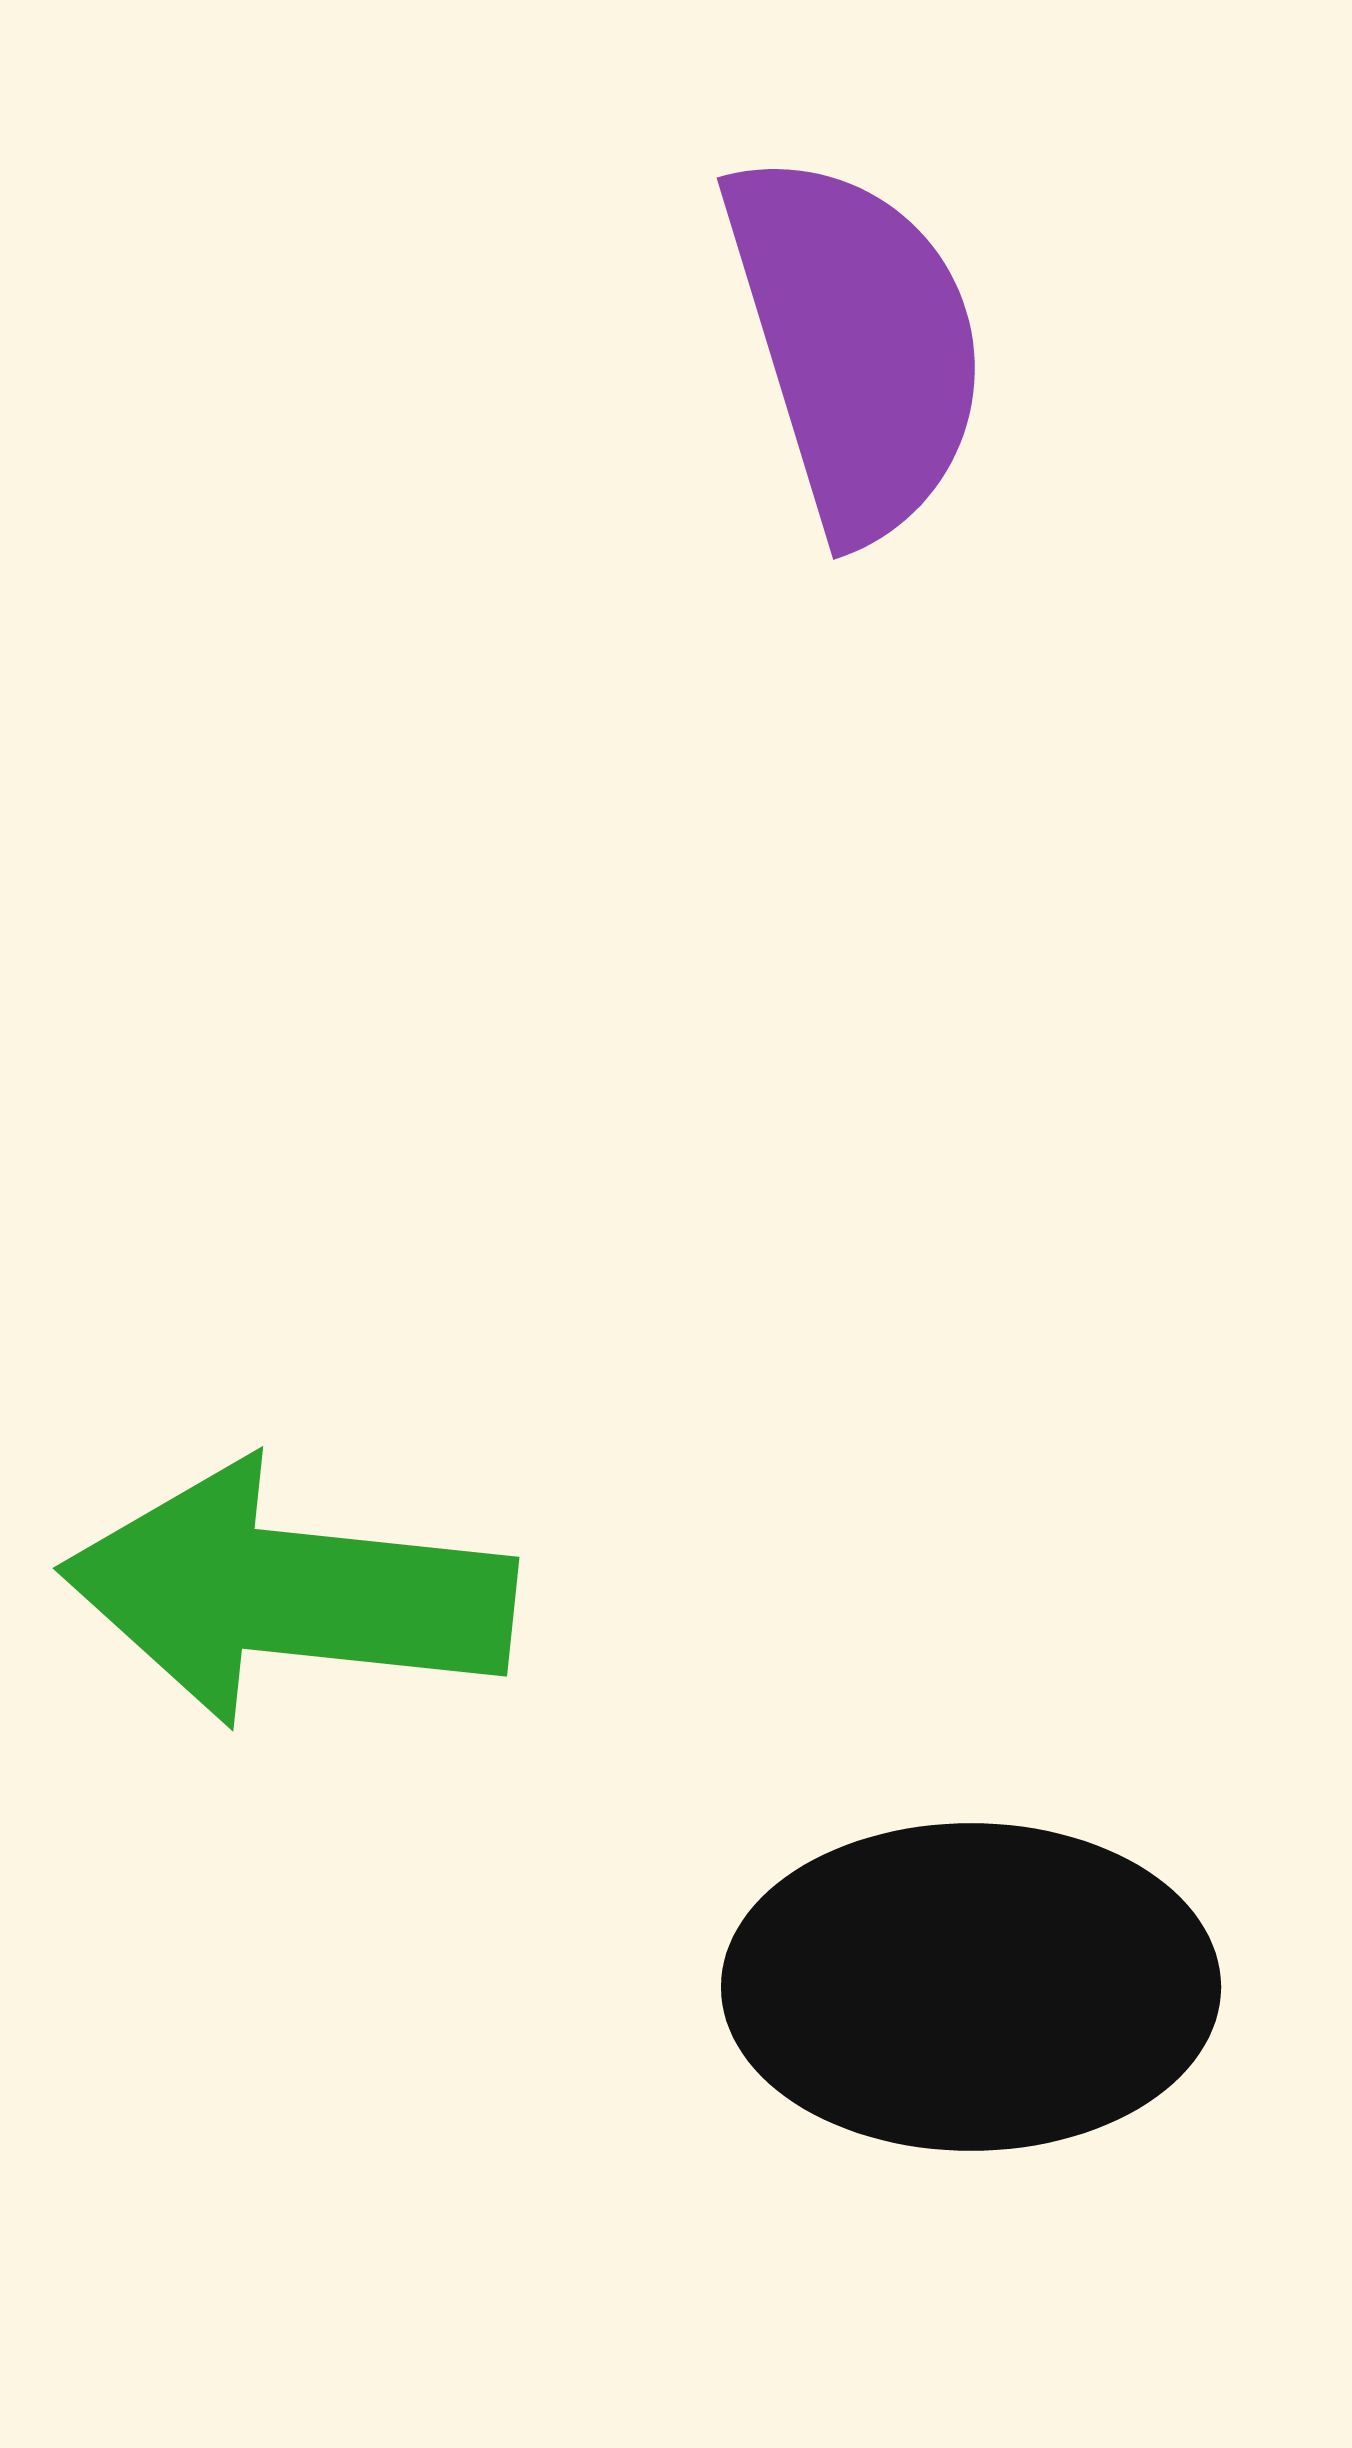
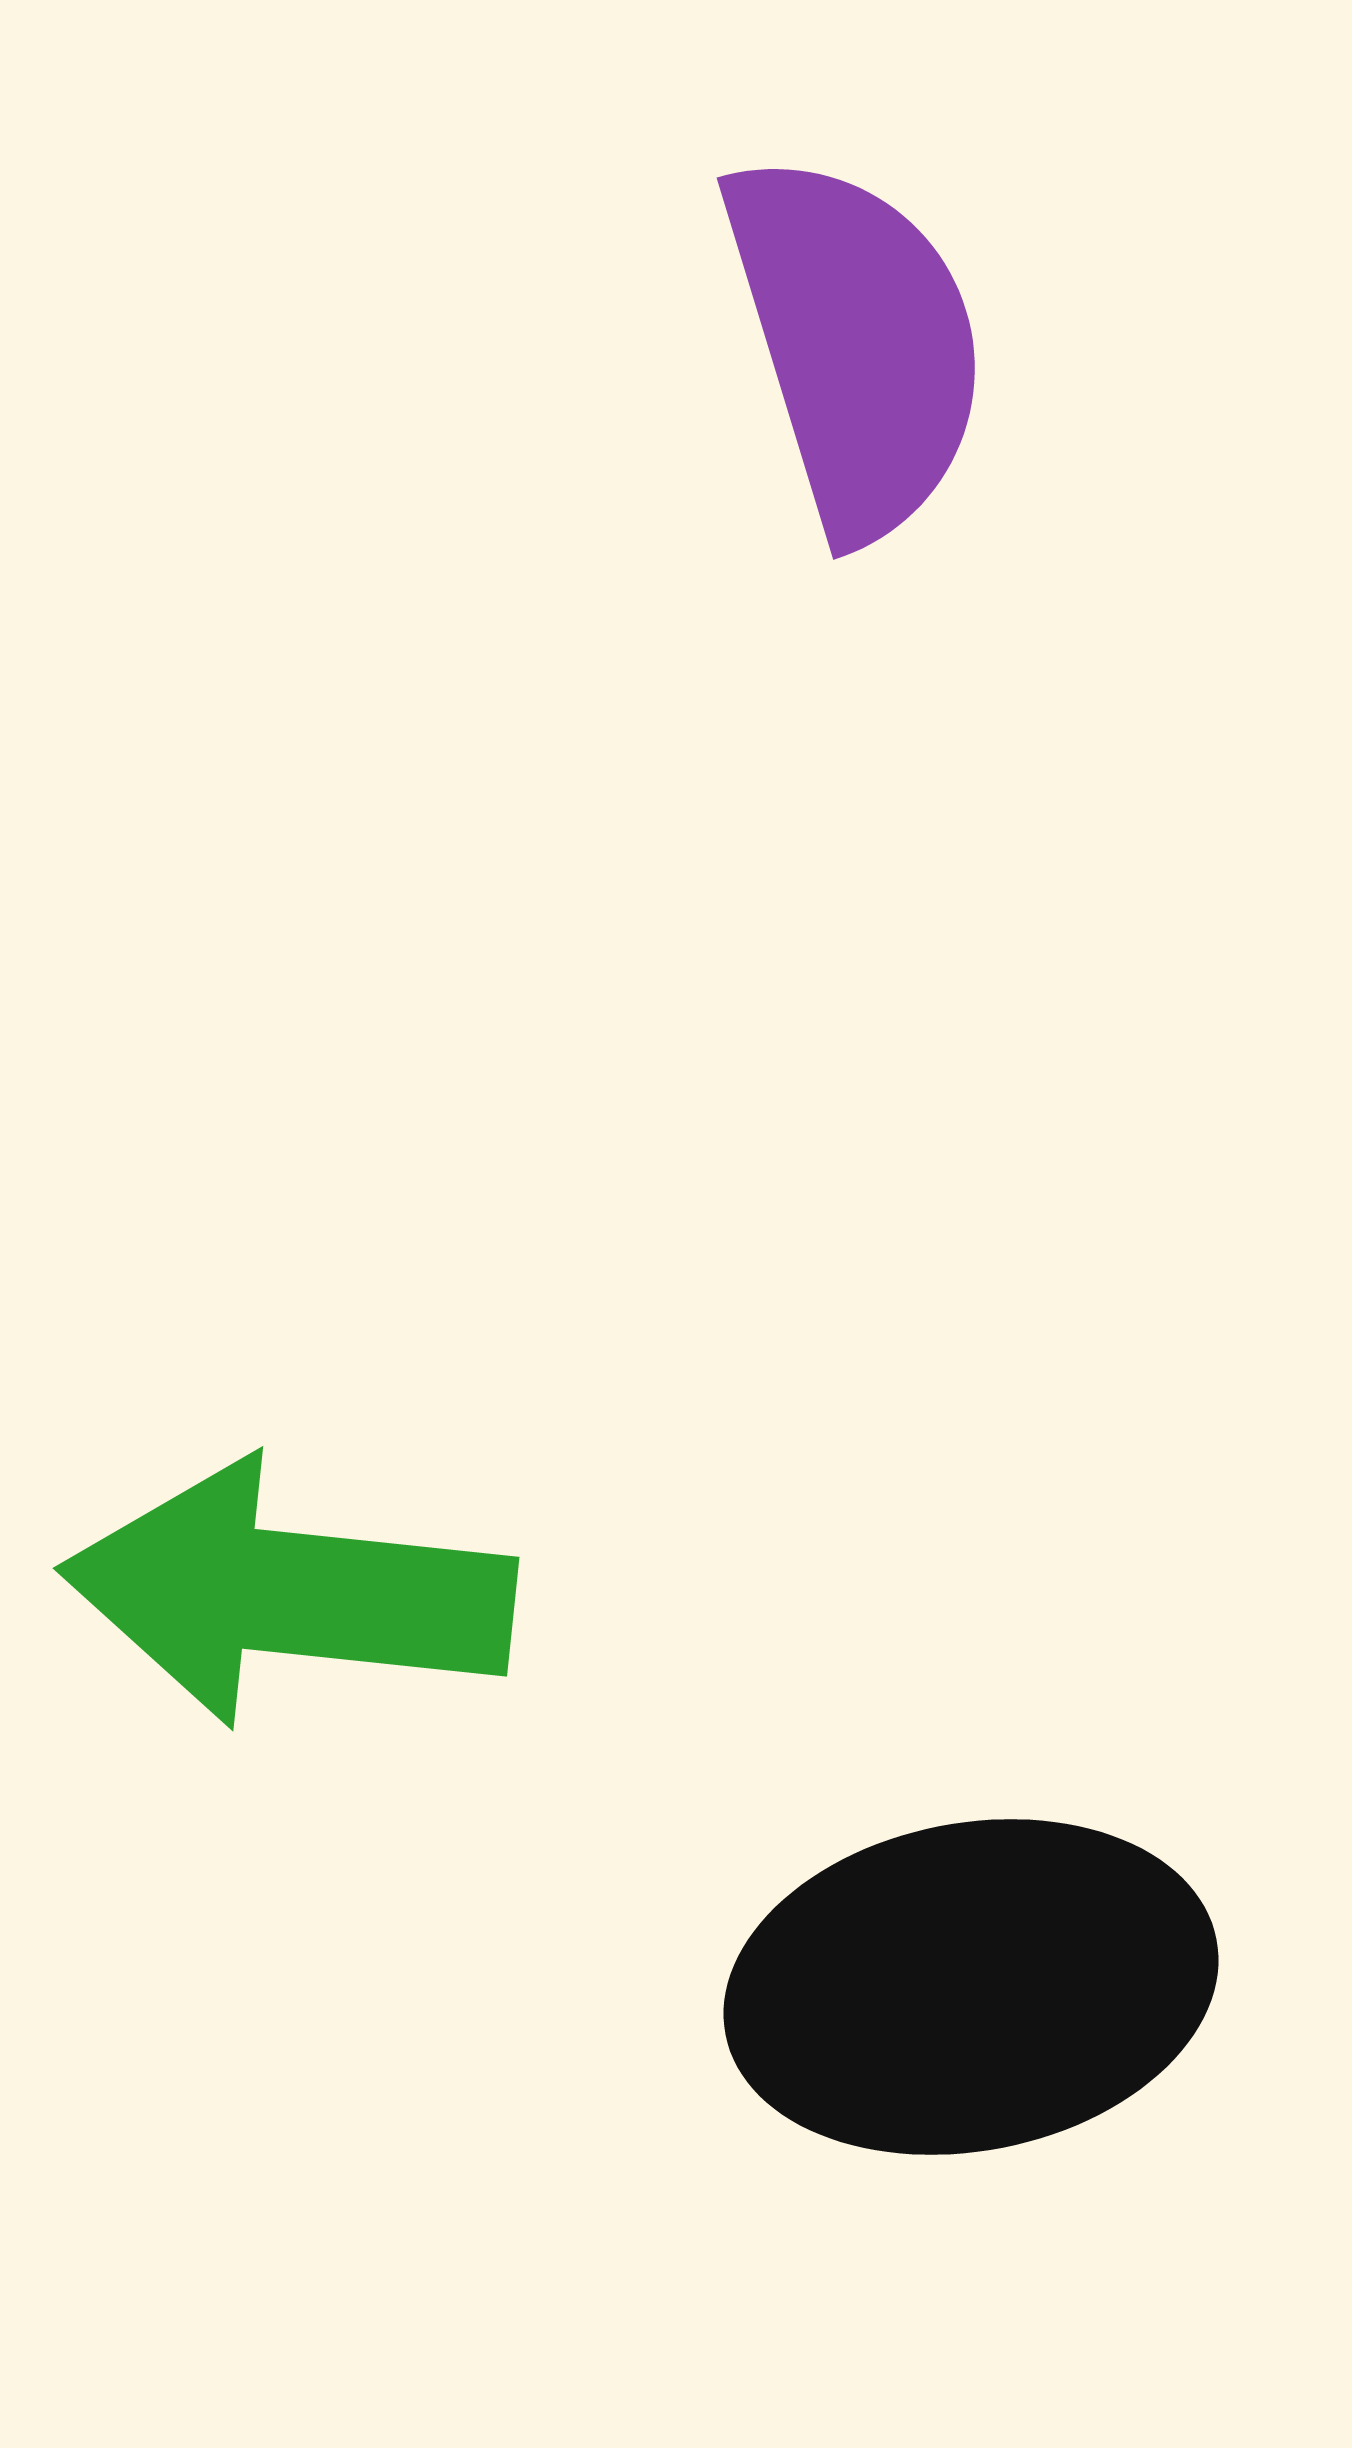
black ellipse: rotated 11 degrees counterclockwise
